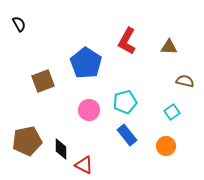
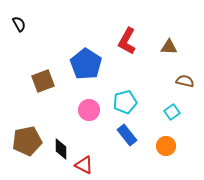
blue pentagon: moved 1 px down
